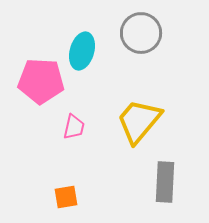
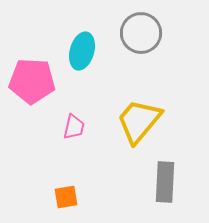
pink pentagon: moved 9 px left
